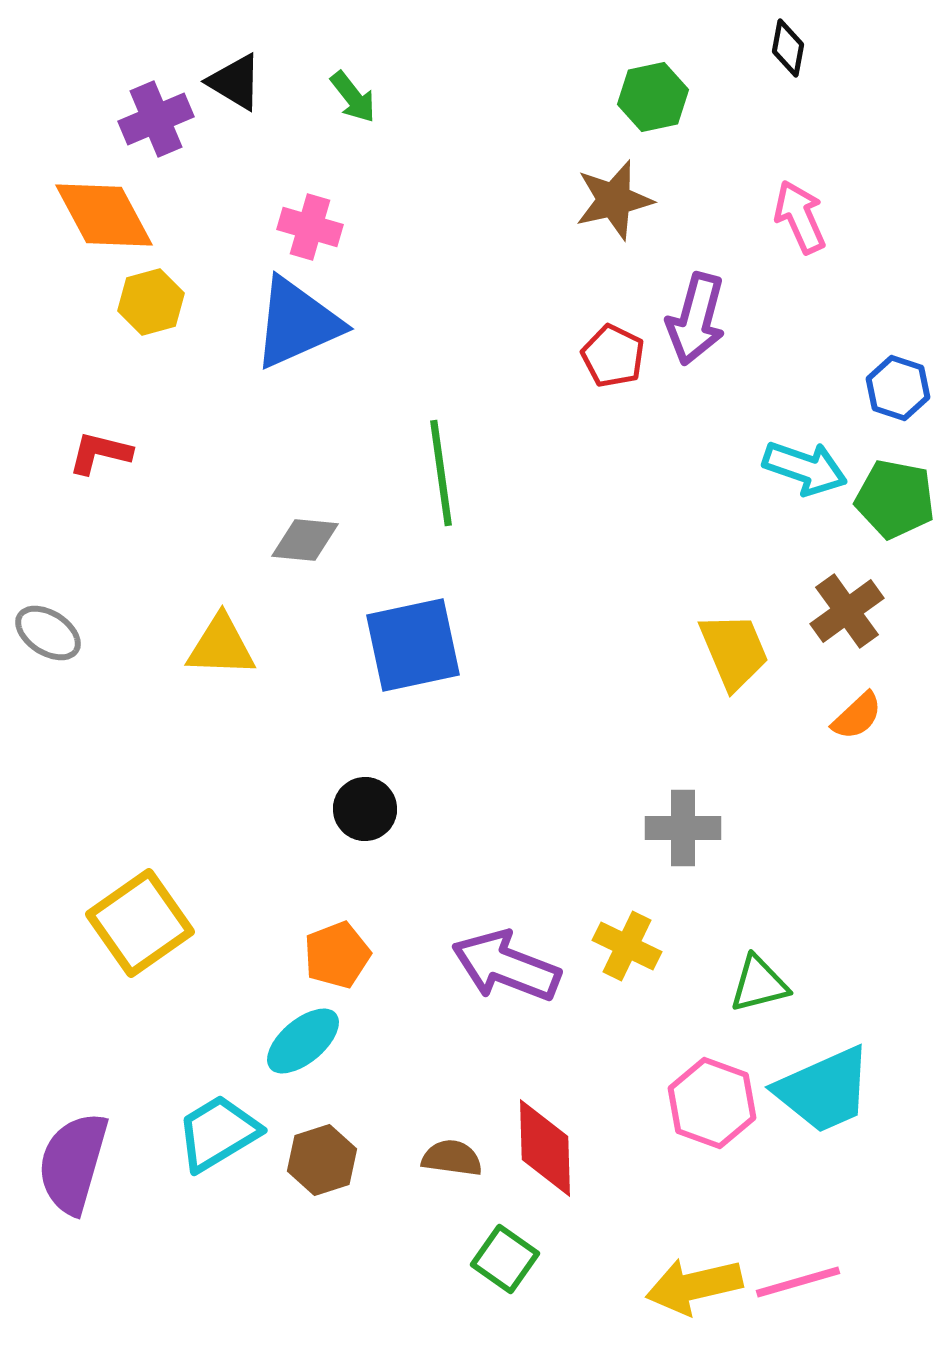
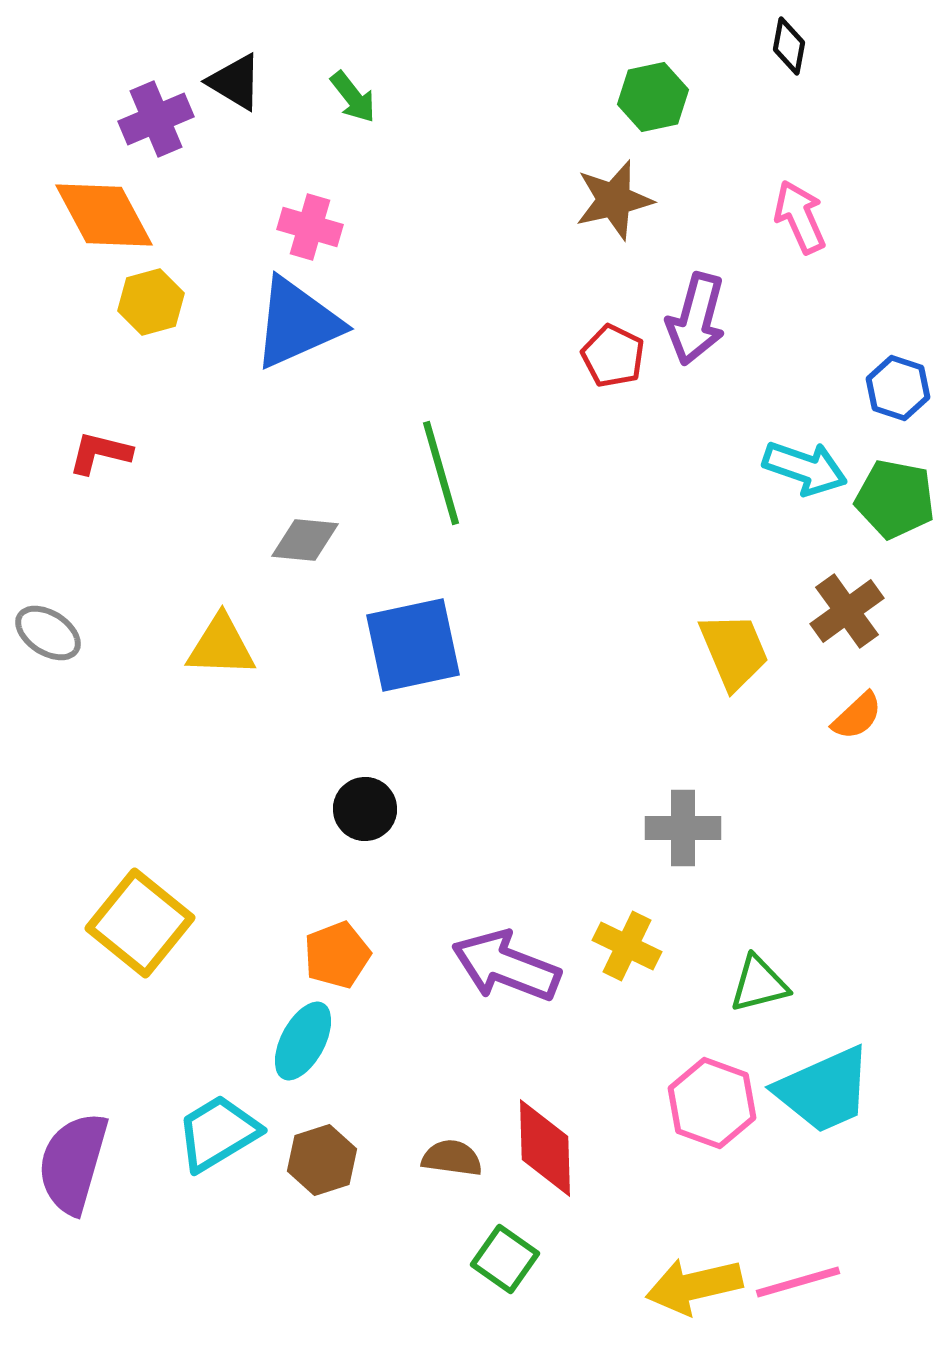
black diamond at (788, 48): moved 1 px right, 2 px up
green line at (441, 473): rotated 8 degrees counterclockwise
yellow square at (140, 923): rotated 16 degrees counterclockwise
cyan ellipse at (303, 1041): rotated 22 degrees counterclockwise
